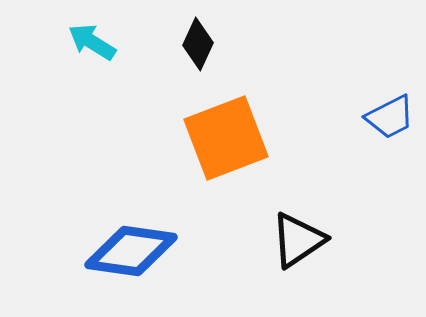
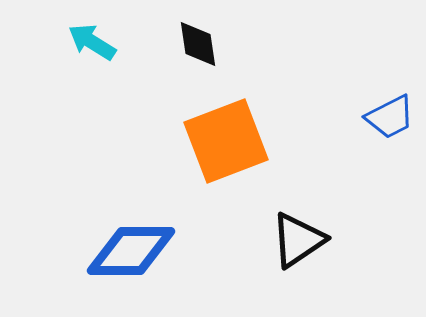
black diamond: rotated 33 degrees counterclockwise
orange square: moved 3 px down
blue diamond: rotated 8 degrees counterclockwise
